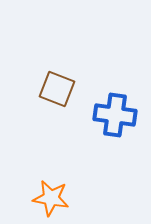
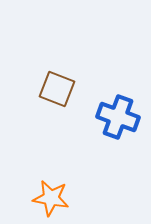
blue cross: moved 3 px right, 2 px down; rotated 12 degrees clockwise
